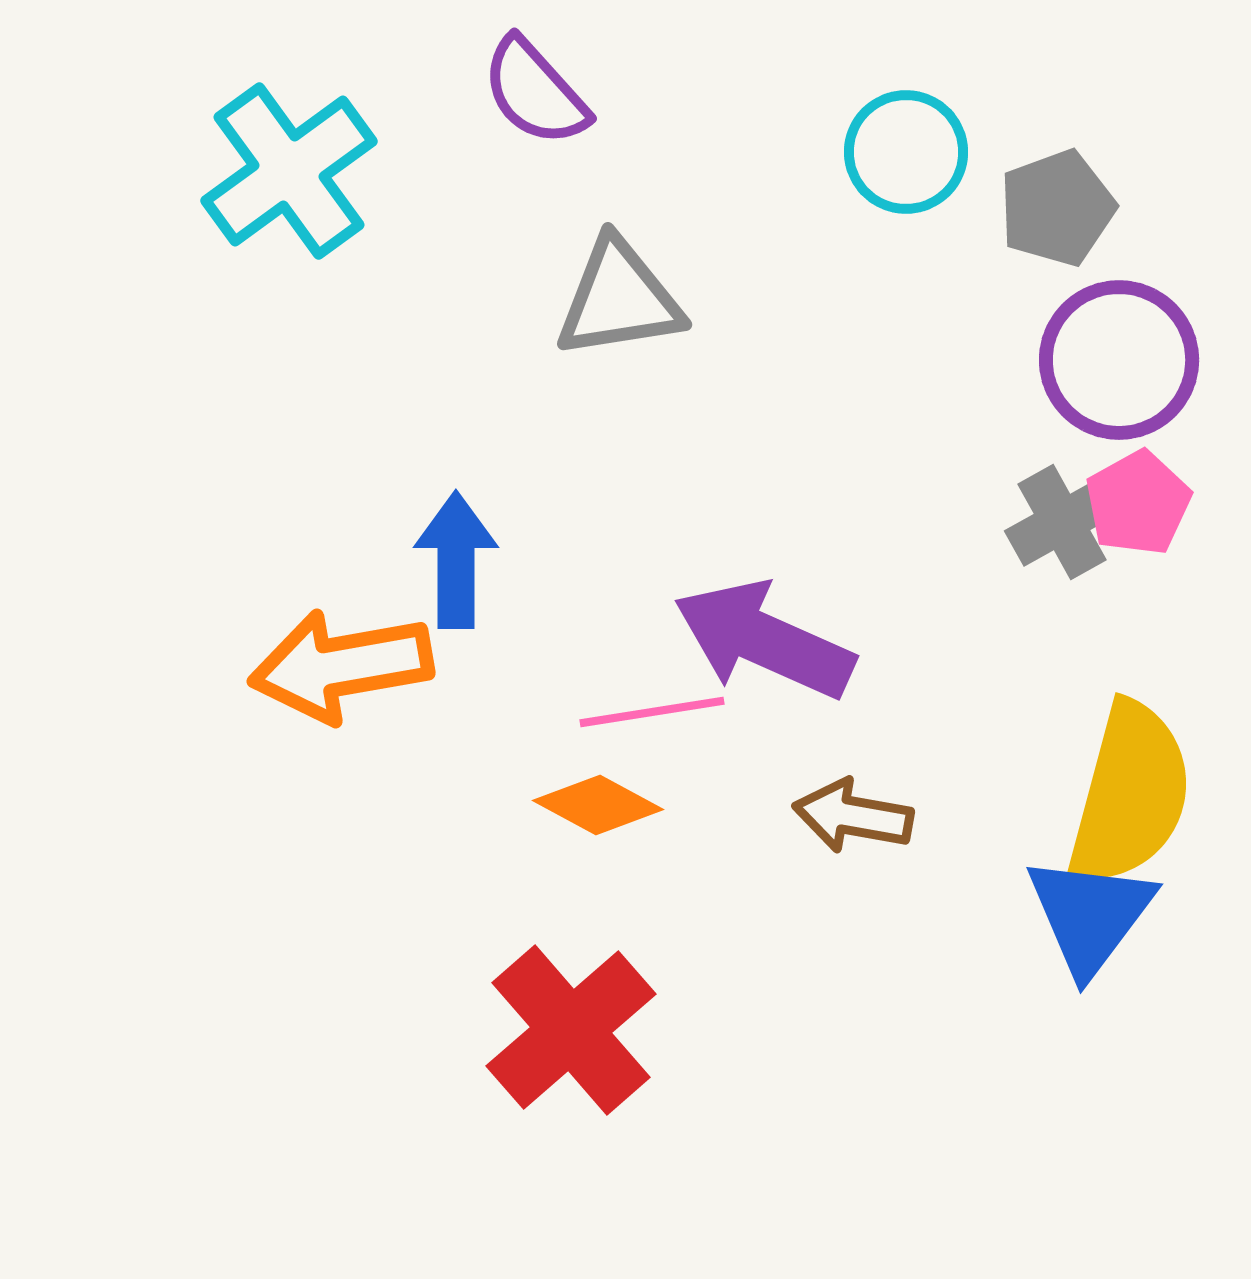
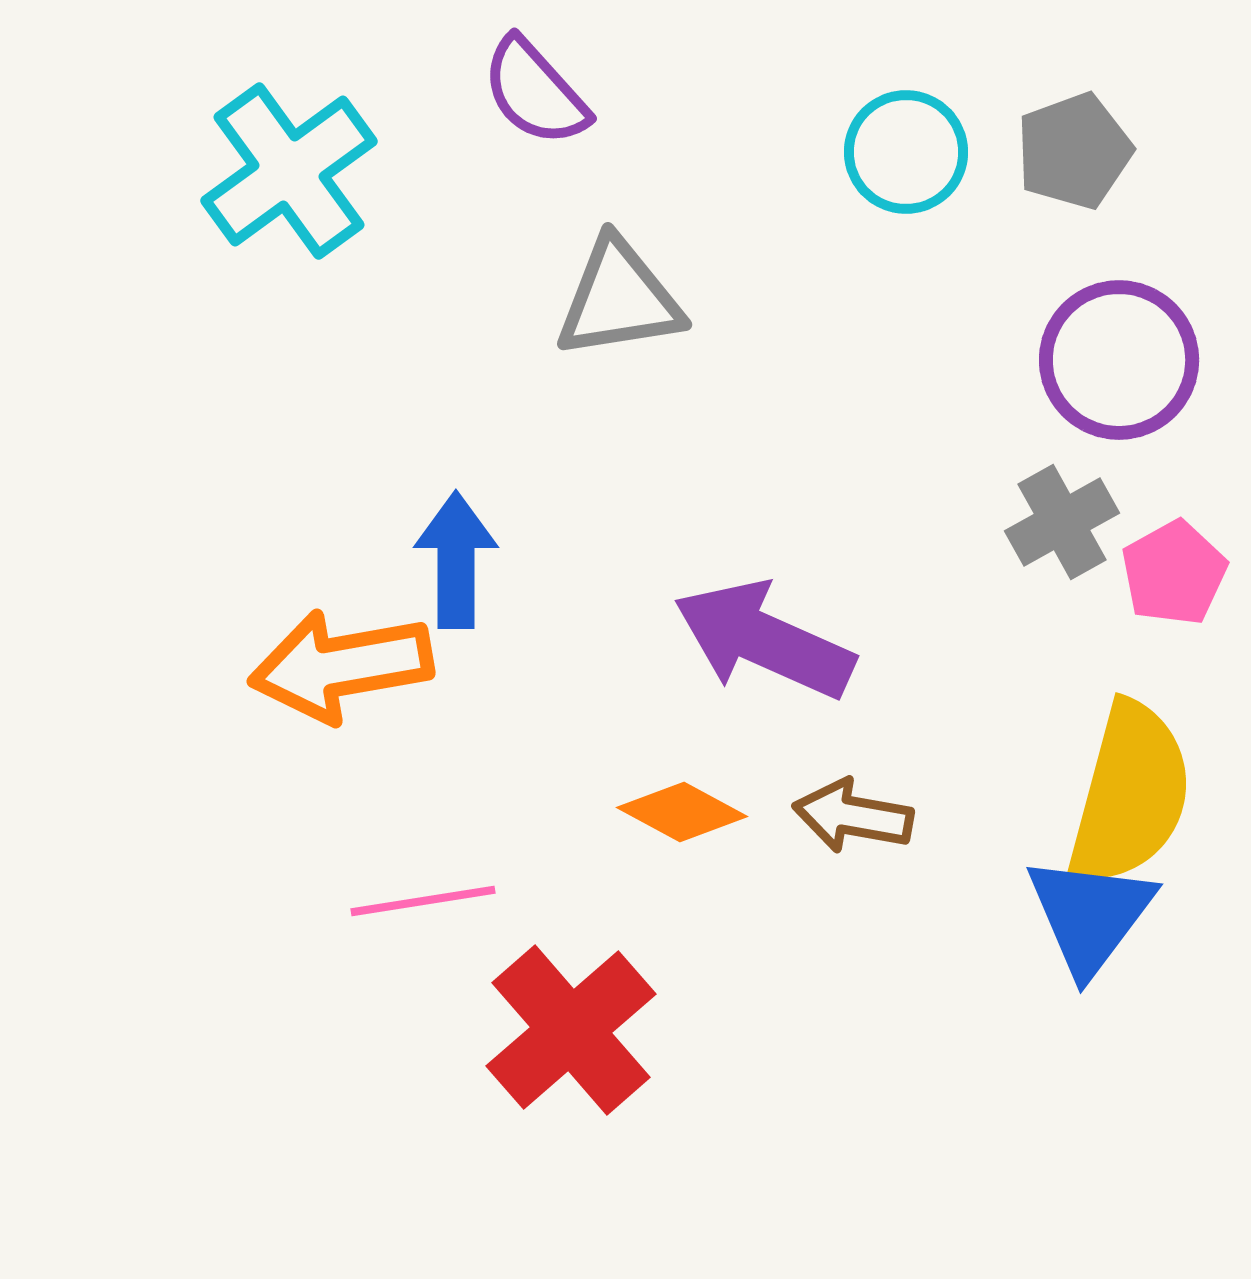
gray pentagon: moved 17 px right, 57 px up
pink pentagon: moved 36 px right, 70 px down
pink line: moved 229 px left, 189 px down
orange diamond: moved 84 px right, 7 px down
